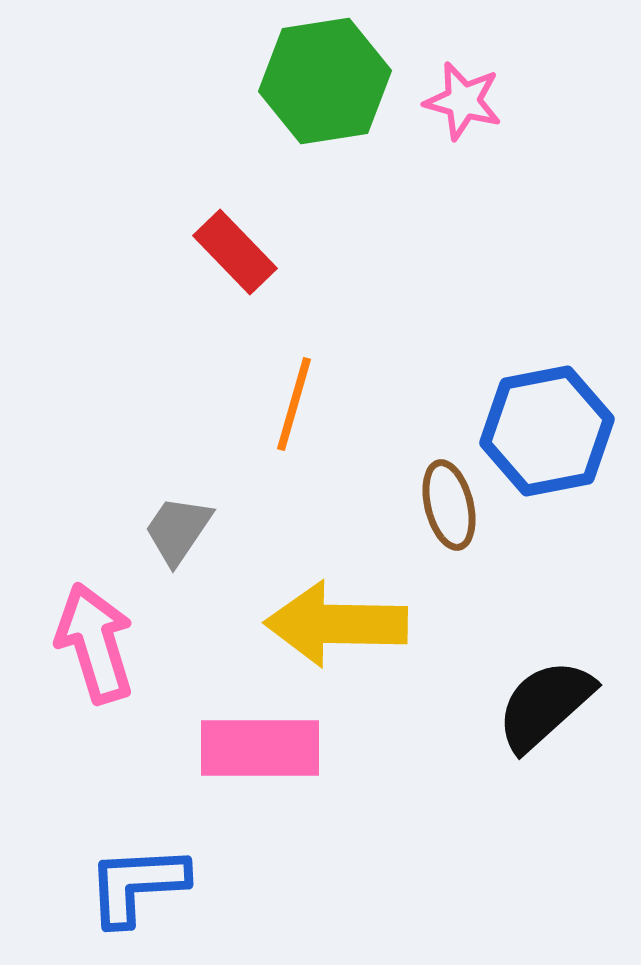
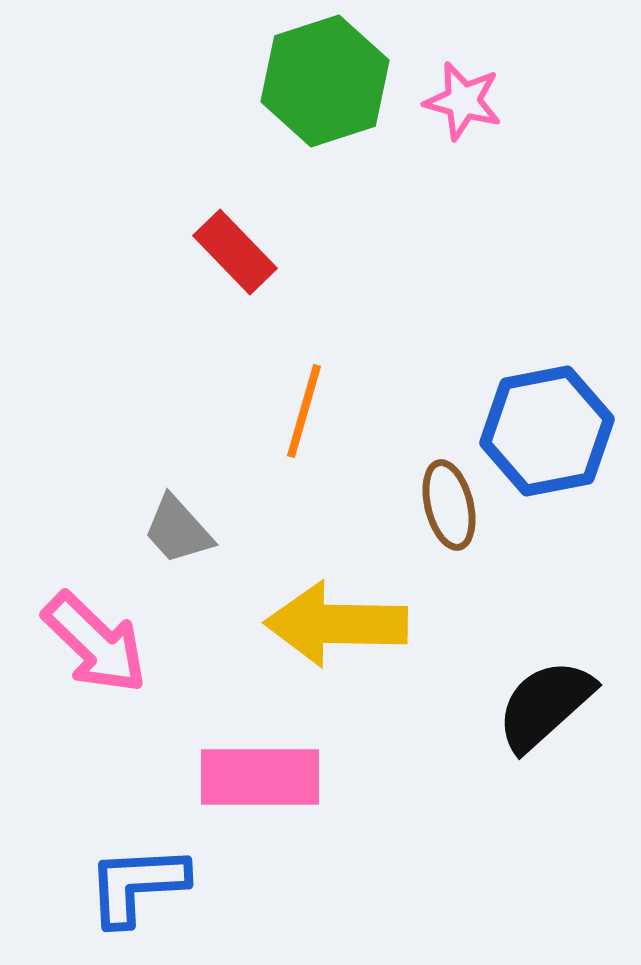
green hexagon: rotated 9 degrees counterclockwise
orange line: moved 10 px right, 7 px down
gray trapezoid: rotated 76 degrees counterclockwise
pink arrow: rotated 151 degrees clockwise
pink rectangle: moved 29 px down
